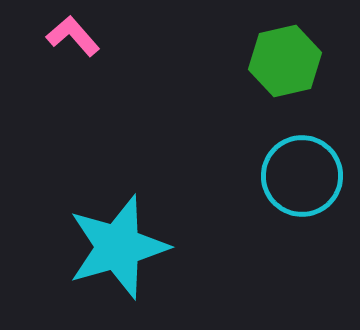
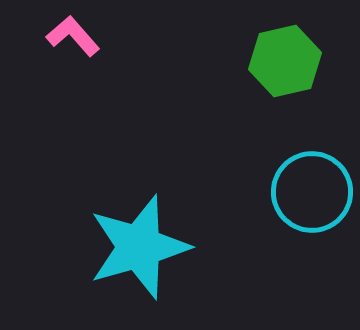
cyan circle: moved 10 px right, 16 px down
cyan star: moved 21 px right
